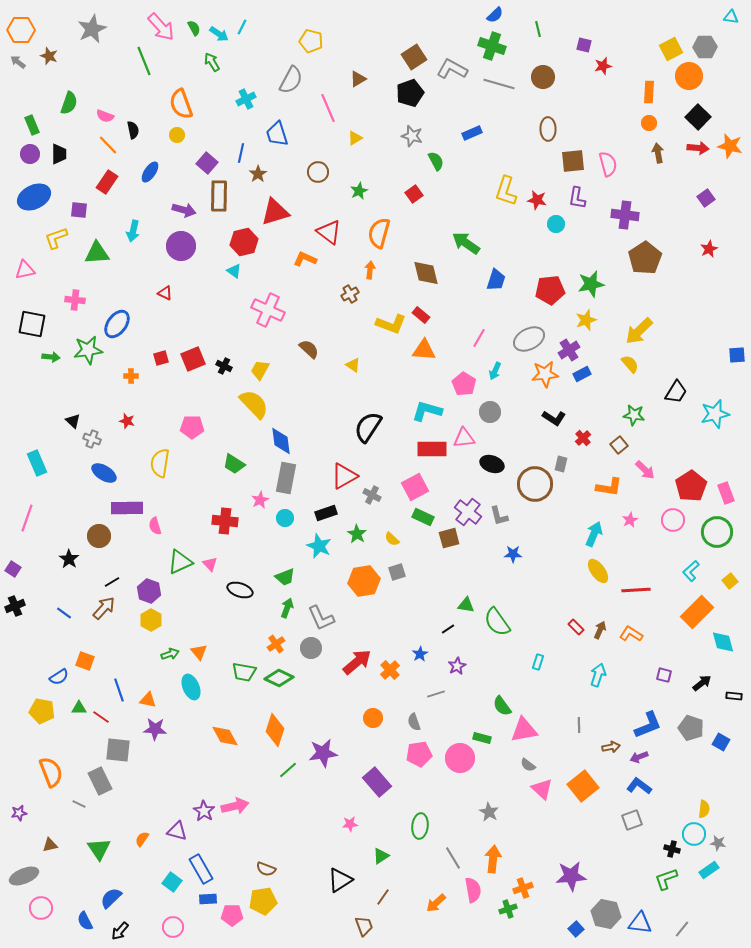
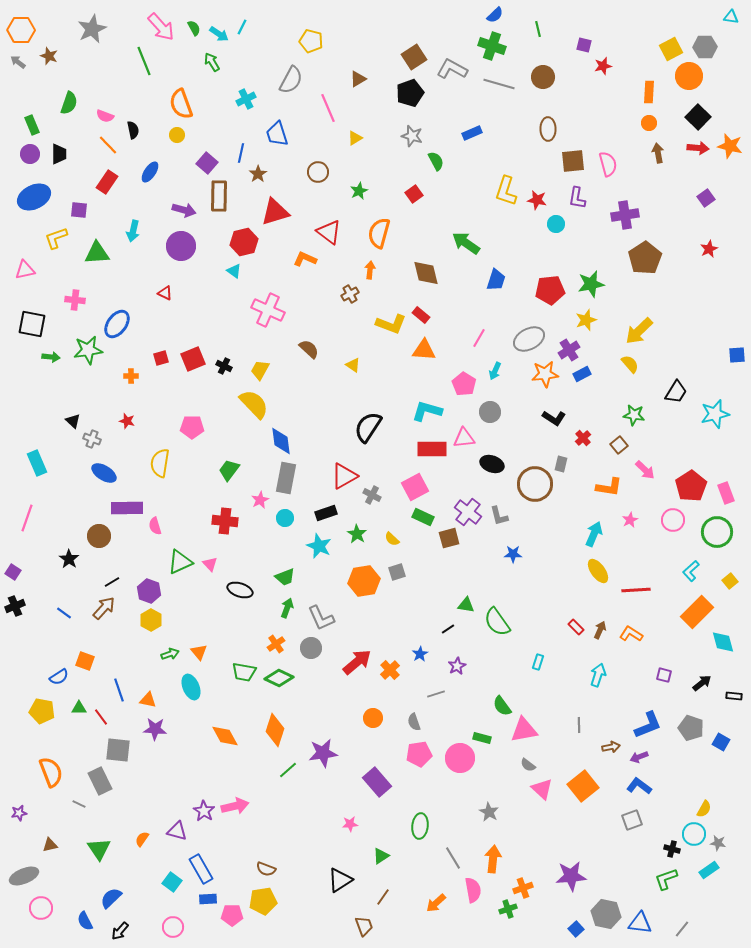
purple cross at (625, 215): rotated 16 degrees counterclockwise
green trapezoid at (234, 464): moved 5 px left, 6 px down; rotated 95 degrees clockwise
purple square at (13, 569): moved 3 px down
red line at (101, 717): rotated 18 degrees clockwise
yellow semicircle at (704, 809): rotated 24 degrees clockwise
